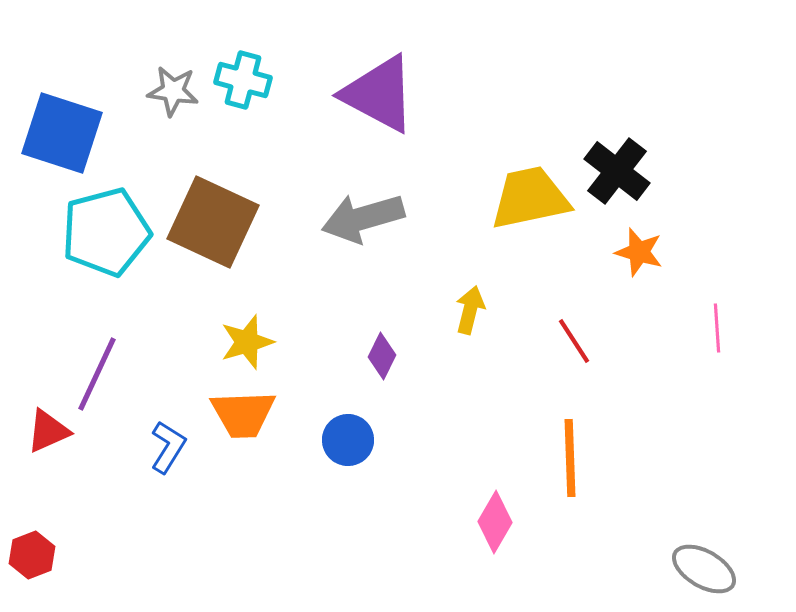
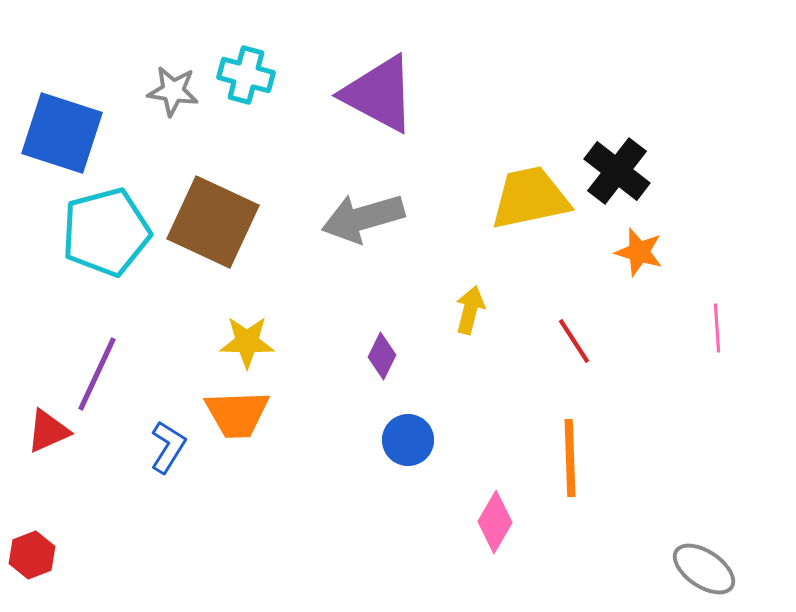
cyan cross: moved 3 px right, 5 px up
yellow star: rotated 18 degrees clockwise
orange trapezoid: moved 6 px left
blue circle: moved 60 px right
gray ellipse: rotated 4 degrees clockwise
